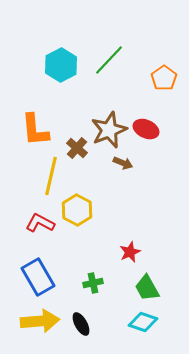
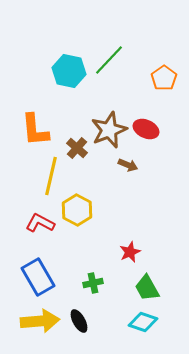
cyan hexagon: moved 8 px right, 6 px down; rotated 20 degrees counterclockwise
brown arrow: moved 5 px right, 2 px down
black ellipse: moved 2 px left, 3 px up
